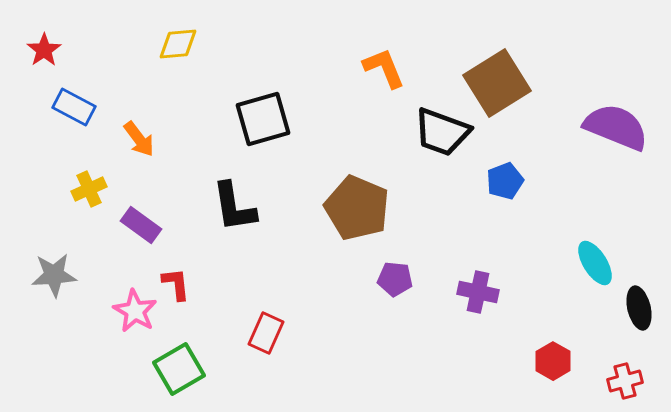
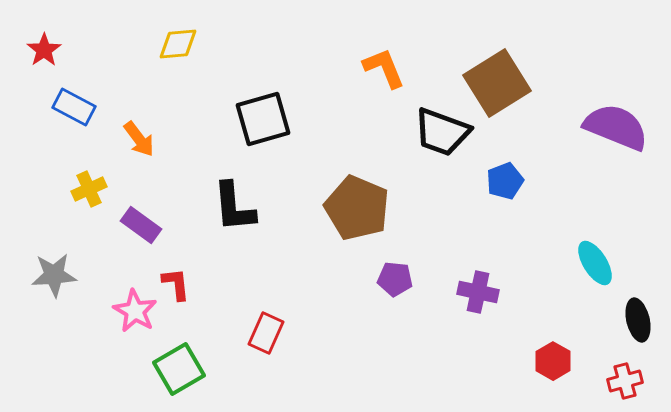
black L-shape: rotated 4 degrees clockwise
black ellipse: moved 1 px left, 12 px down
